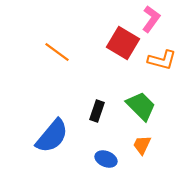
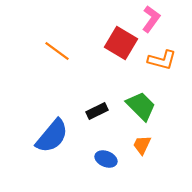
red square: moved 2 px left
orange line: moved 1 px up
black rectangle: rotated 45 degrees clockwise
